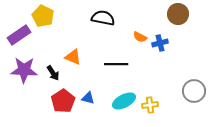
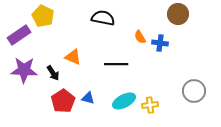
orange semicircle: rotated 32 degrees clockwise
blue cross: rotated 21 degrees clockwise
